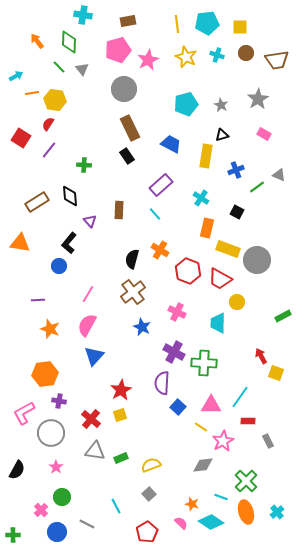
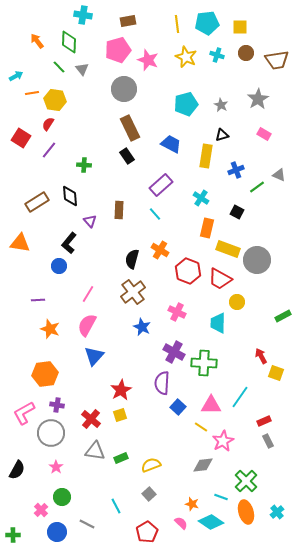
pink star at (148, 60): rotated 25 degrees counterclockwise
purple cross at (59, 401): moved 2 px left, 4 px down
red rectangle at (248, 421): moved 16 px right; rotated 24 degrees counterclockwise
